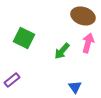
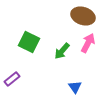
green square: moved 5 px right, 4 px down
pink arrow: rotated 12 degrees clockwise
purple rectangle: moved 1 px up
